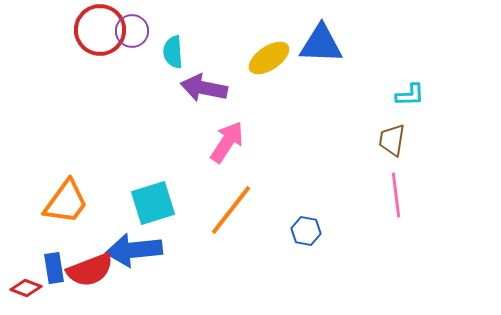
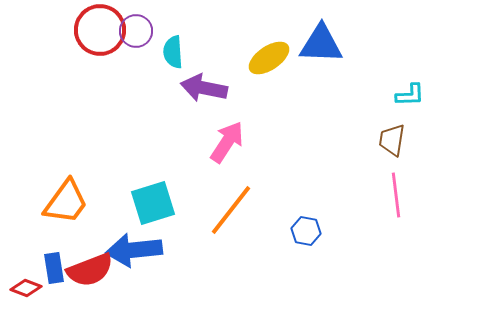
purple circle: moved 4 px right
